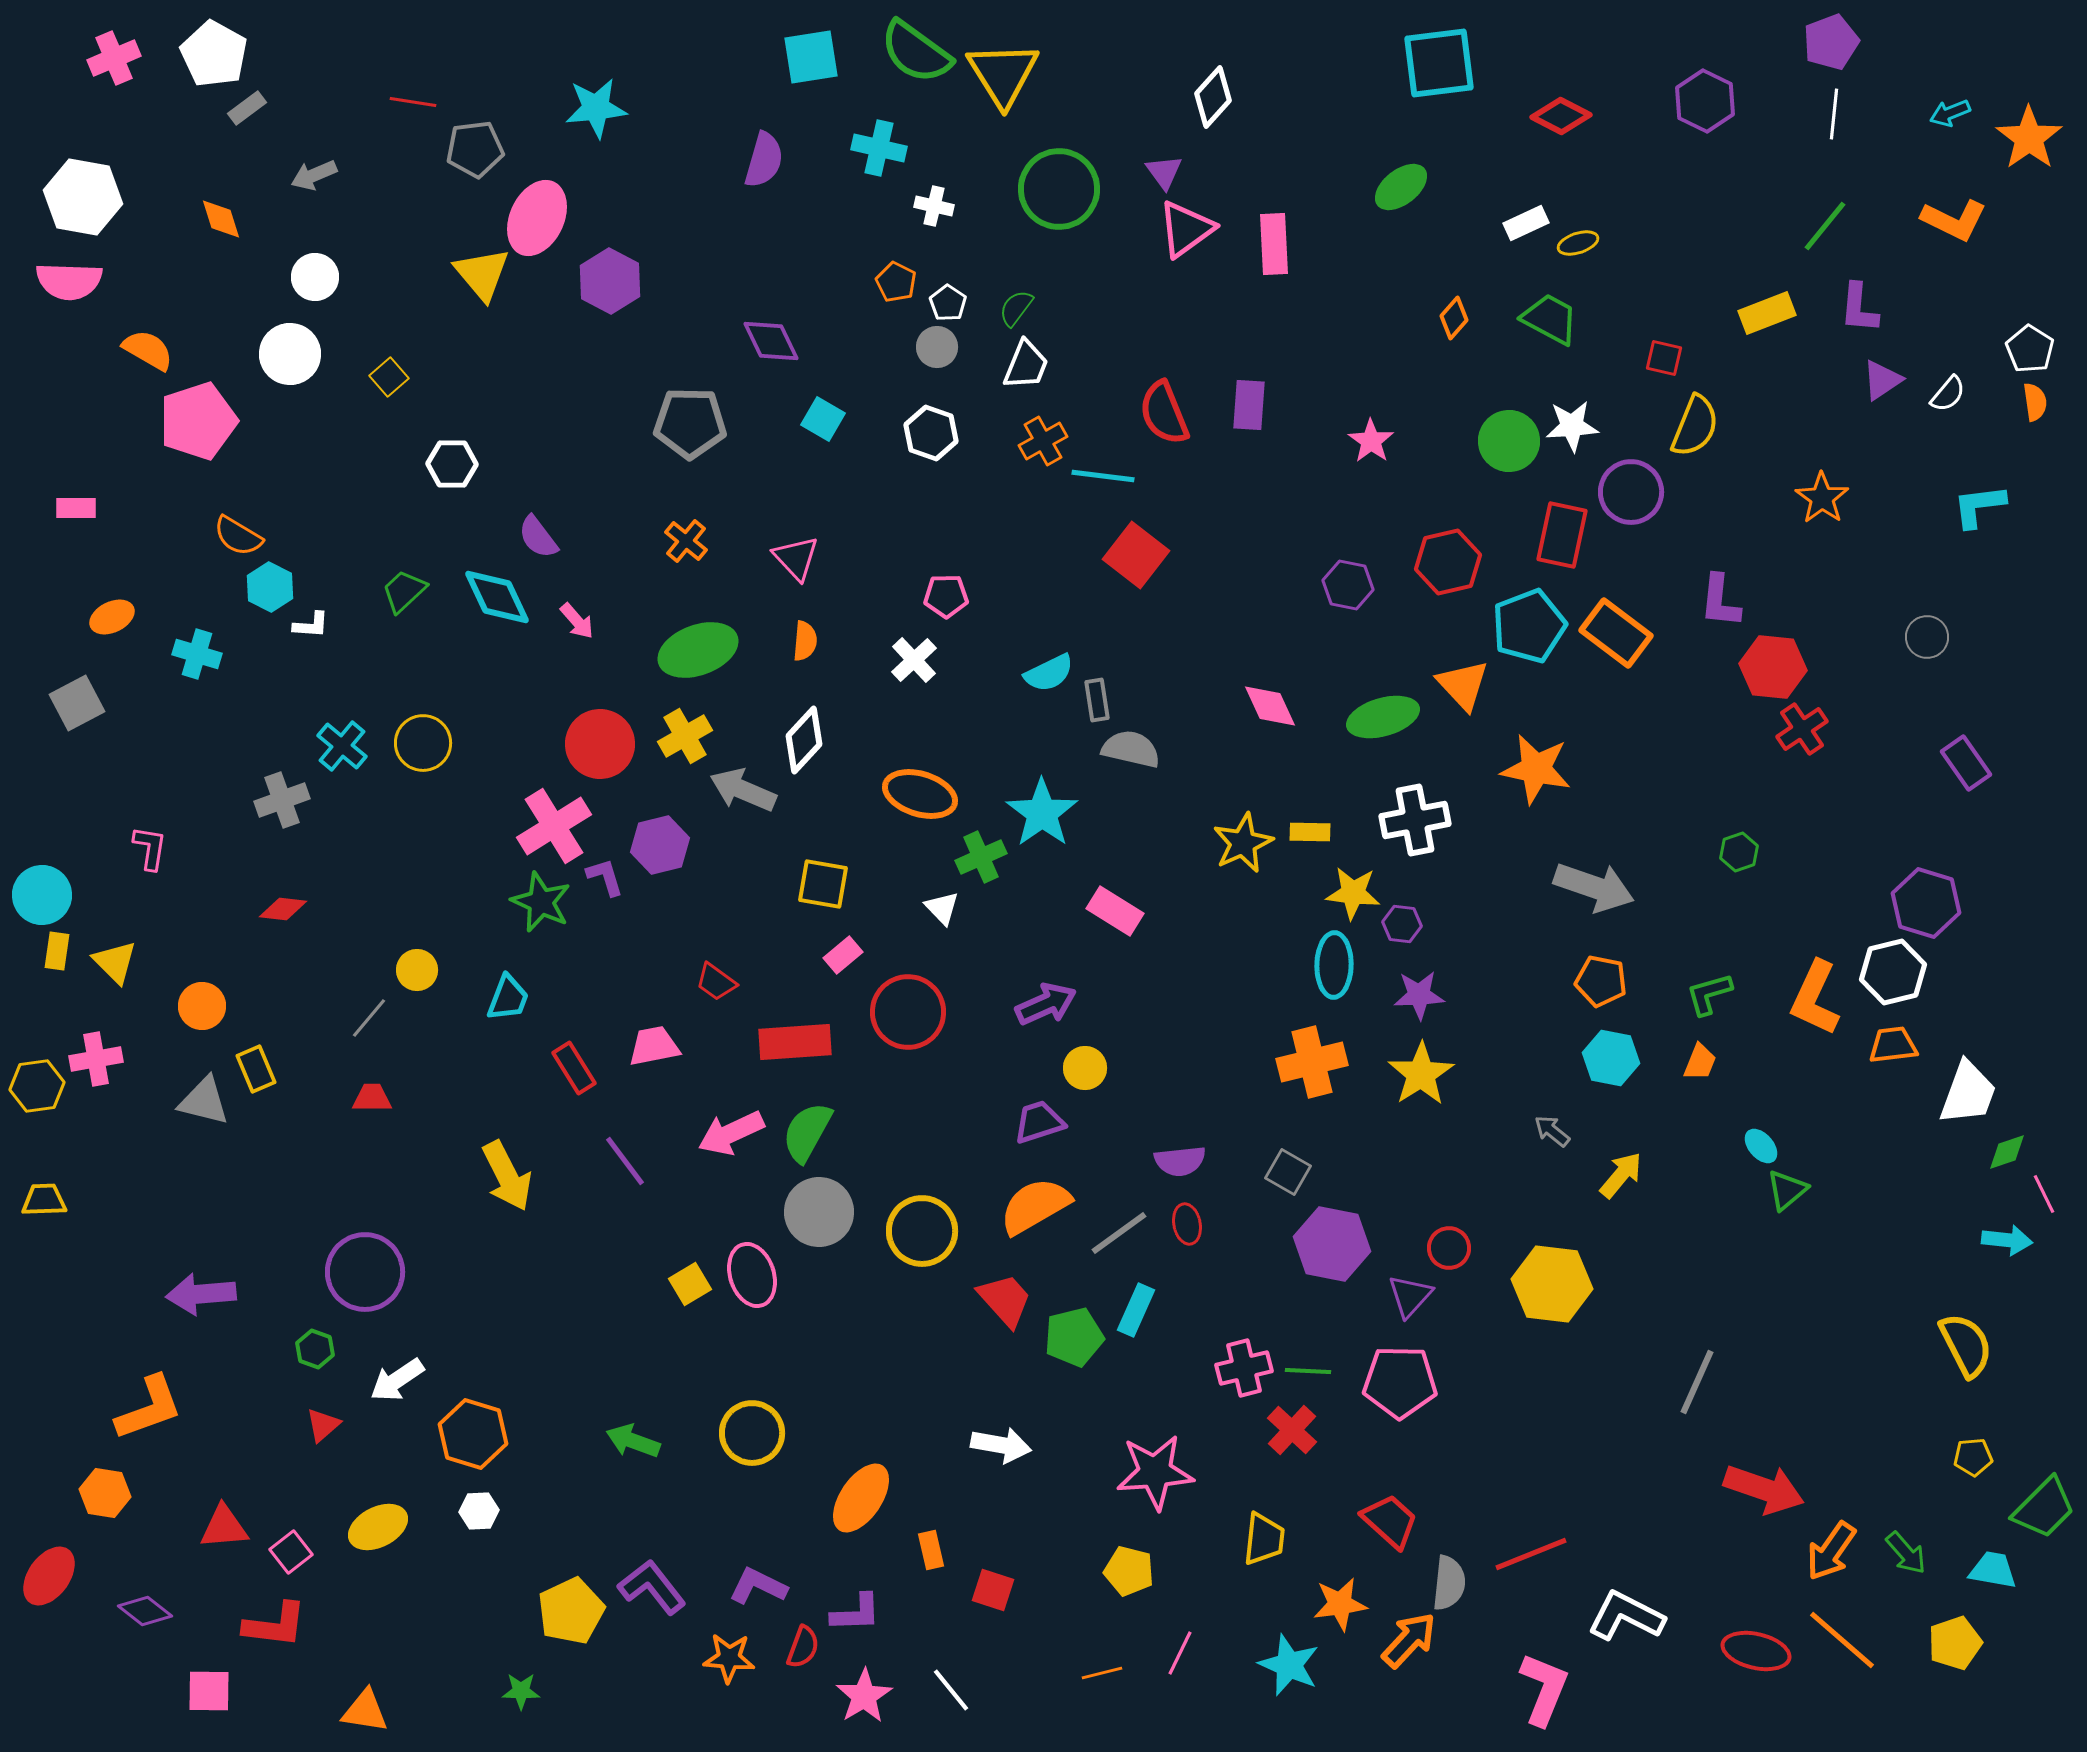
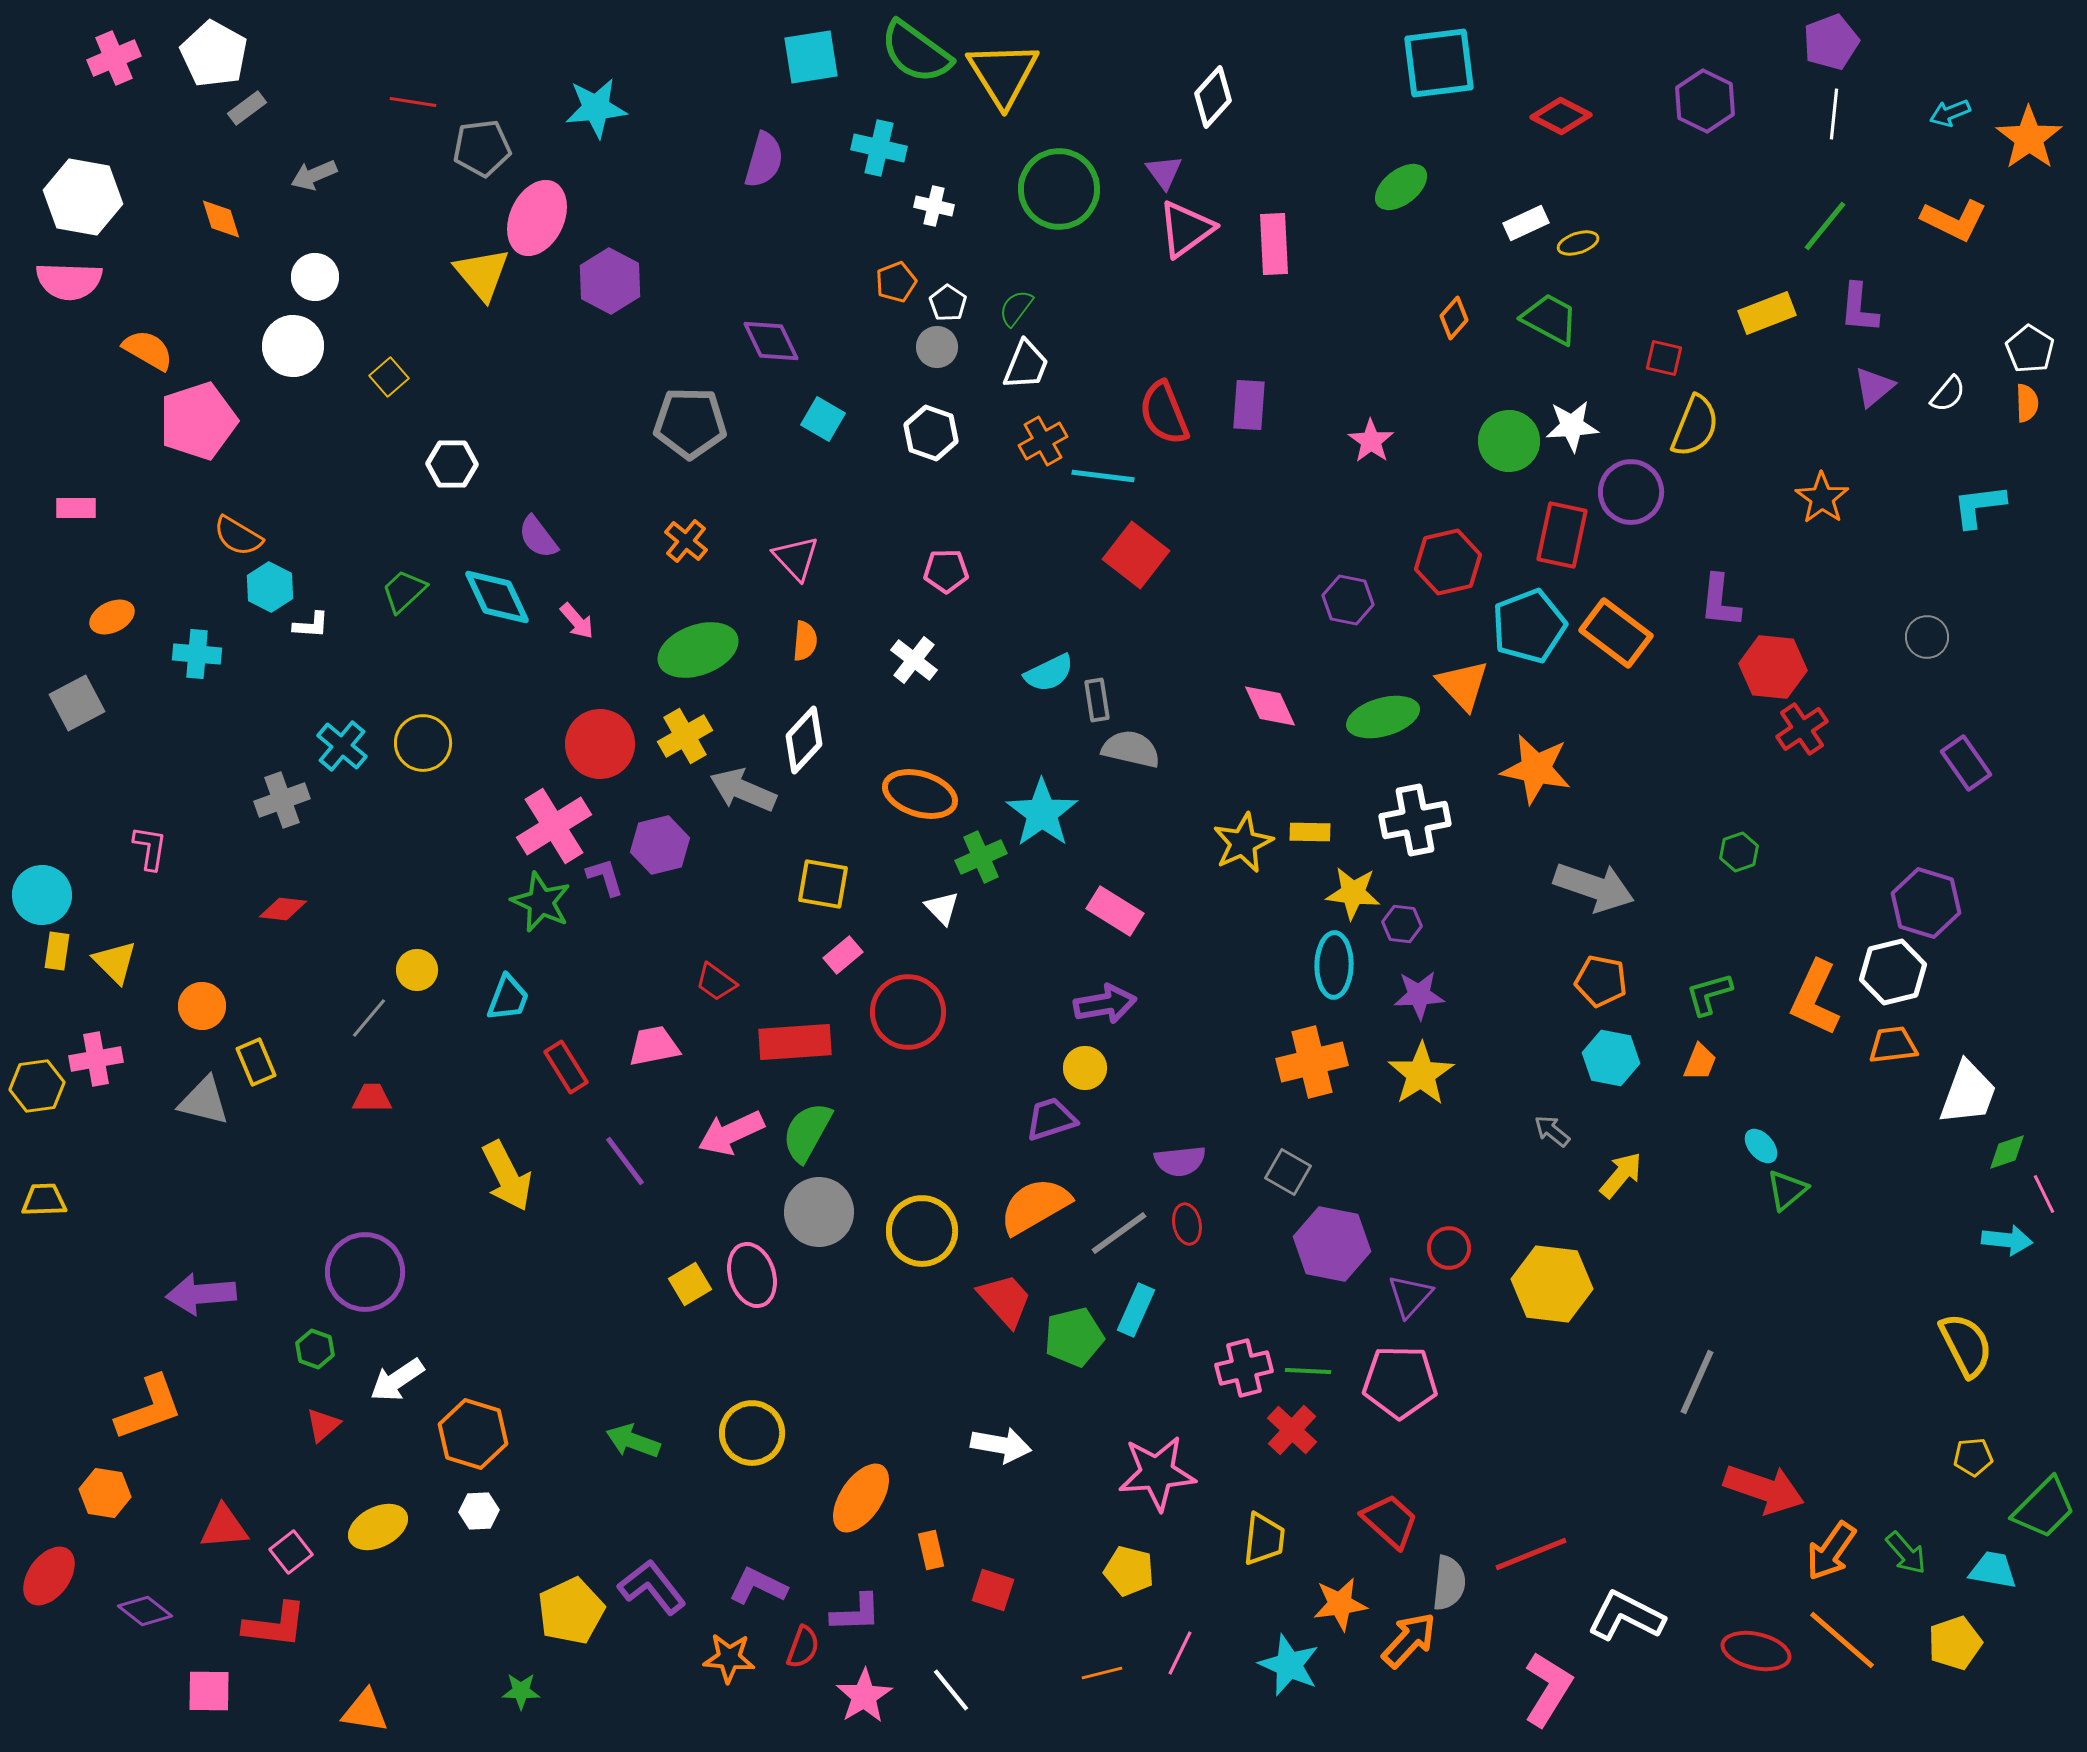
gray pentagon at (475, 149): moved 7 px right, 1 px up
orange pentagon at (896, 282): rotated 24 degrees clockwise
white circle at (290, 354): moved 3 px right, 8 px up
purple triangle at (1882, 380): moved 8 px left, 7 px down; rotated 6 degrees counterclockwise
orange semicircle at (2035, 402): moved 8 px left, 1 px down; rotated 6 degrees clockwise
purple hexagon at (1348, 585): moved 15 px down
pink pentagon at (946, 596): moved 25 px up
cyan cross at (197, 654): rotated 12 degrees counterclockwise
white cross at (914, 660): rotated 9 degrees counterclockwise
purple arrow at (1046, 1004): moved 59 px right; rotated 14 degrees clockwise
red rectangle at (574, 1068): moved 8 px left, 1 px up
yellow rectangle at (256, 1069): moved 7 px up
purple trapezoid at (1039, 1122): moved 12 px right, 3 px up
pink star at (1155, 1472): moved 2 px right, 1 px down
pink L-shape at (1544, 1689): moved 4 px right; rotated 10 degrees clockwise
